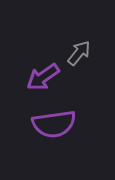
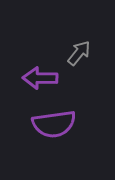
purple arrow: moved 3 px left, 1 px down; rotated 36 degrees clockwise
